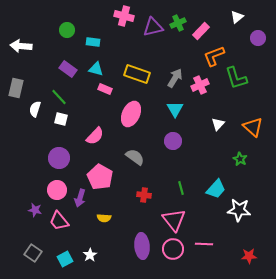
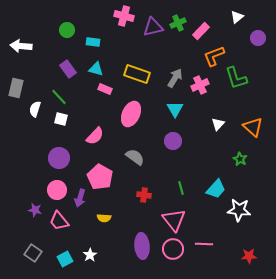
purple rectangle at (68, 69): rotated 18 degrees clockwise
